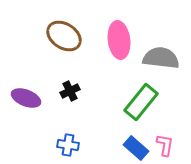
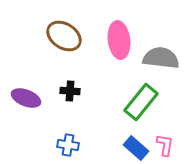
black cross: rotated 30 degrees clockwise
